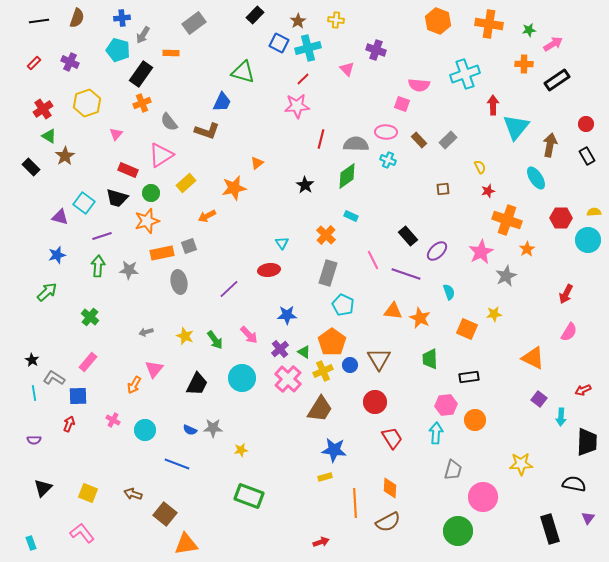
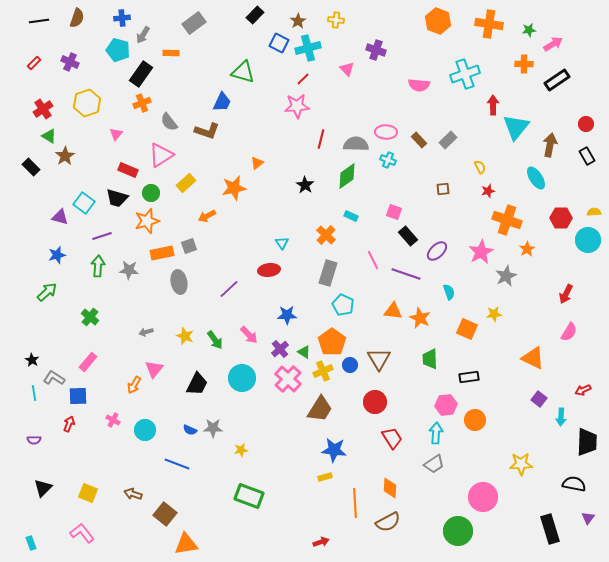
pink square at (402, 104): moved 8 px left, 108 px down
gray trapezoid at (453, 470): moved 19 px left, 6 px up; rotated 40 degrees clockwise
